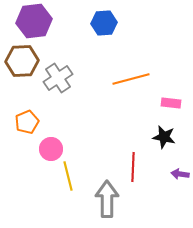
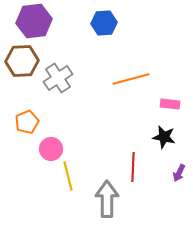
pink rectangle: moved 1 px left, 1 px down
purple arrow: moved 1 px left, 1 px up; rotated 72 degrees counterclockwise
